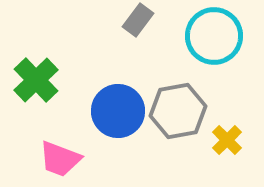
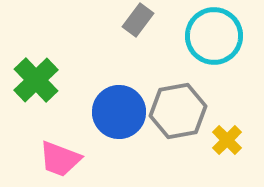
blue circle: moved 1 px right, 1 px down
